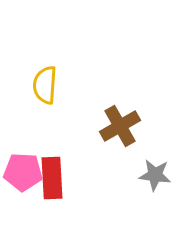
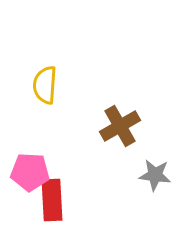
pink pentagon: moved 7 px right
red rectangle: moved 22 px down
